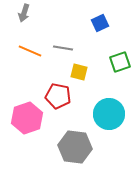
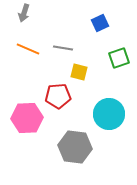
orange line: moved 2 px left, 2 px up
green square: moved 1 px left, 4 px up
red pentagon: rotated 15 degrees counterclockwise
pink hexagon: rotated 16 degrees clockwise
